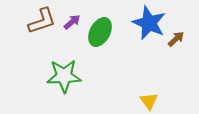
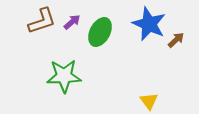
blue star: moved 1 px down
brown arrow: moved 1 px down
